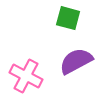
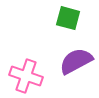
pink cross: rotated 8 degrees counterclockwise
